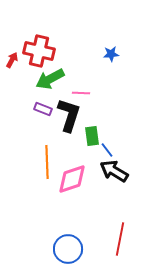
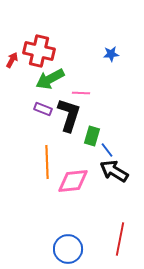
green rectangle: rotated 24 degrees clockwise
pink diamond: moved 1 px right, 2 px down; rotated 12 degrees clockwise
